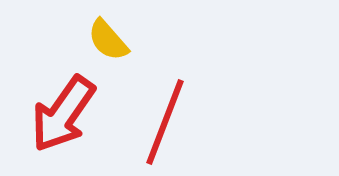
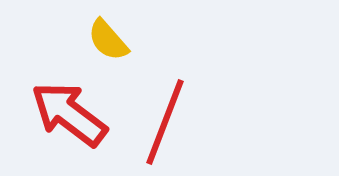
red arrow: moved 6 px right; rotated 92 degrees clockwise
